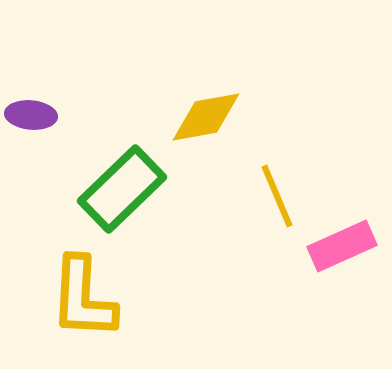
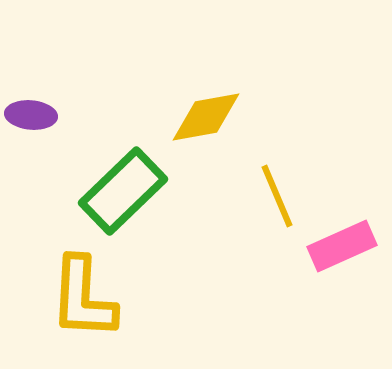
green rectangle: moved 1 px right, 2 px down
